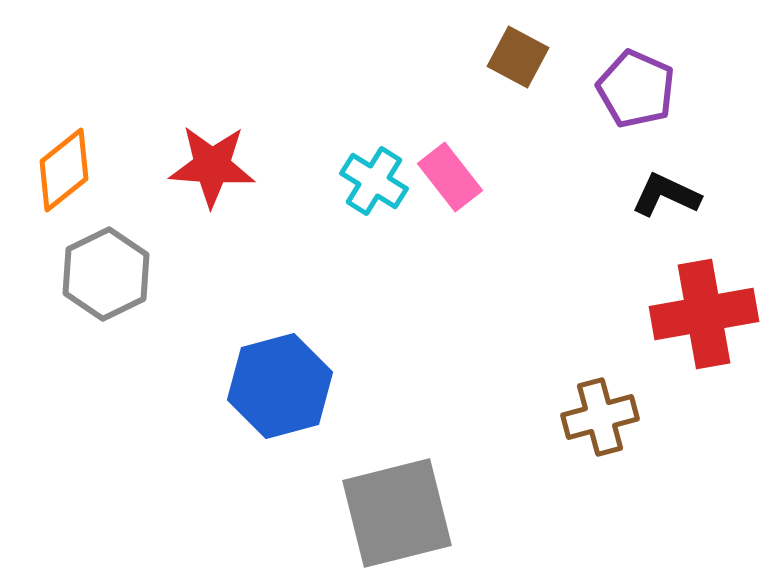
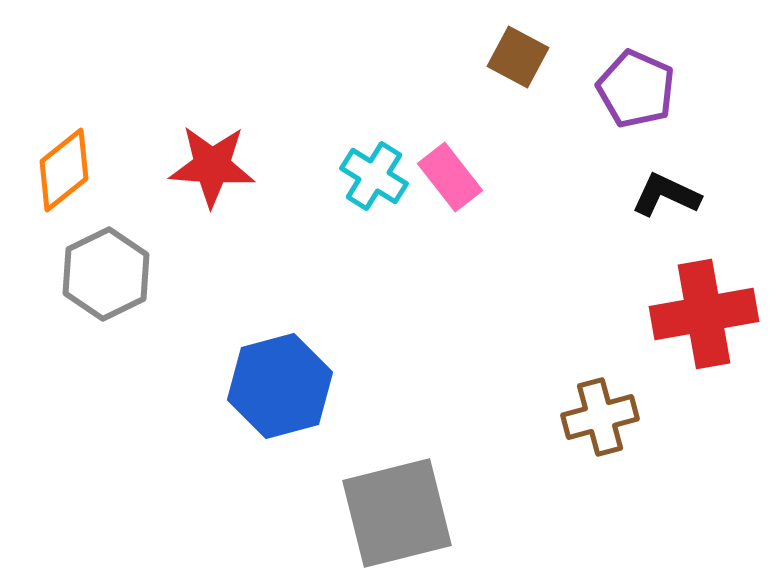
cyan cross: moved 5 px up
